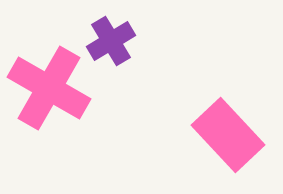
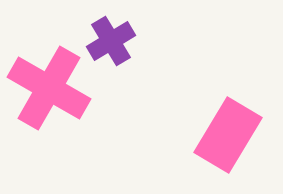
pink rectangle: rotated 74 degrees clockwise
